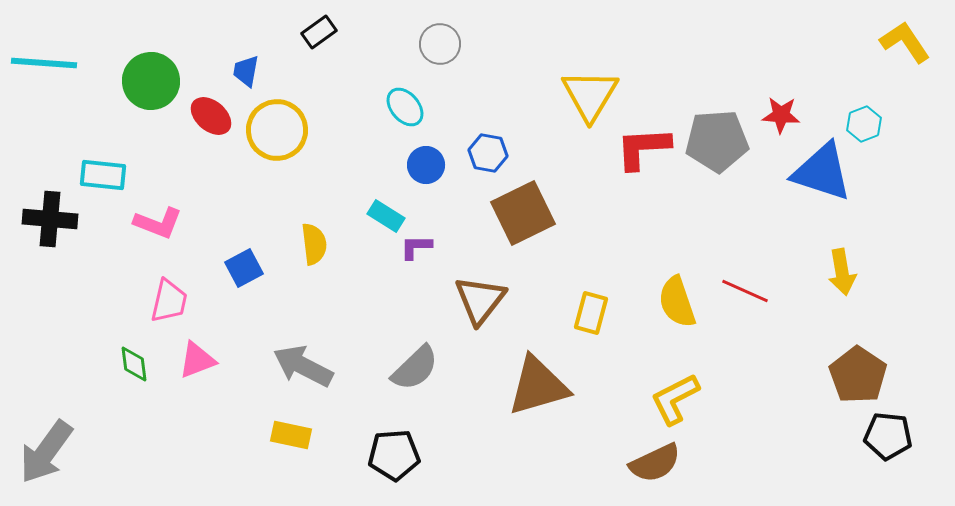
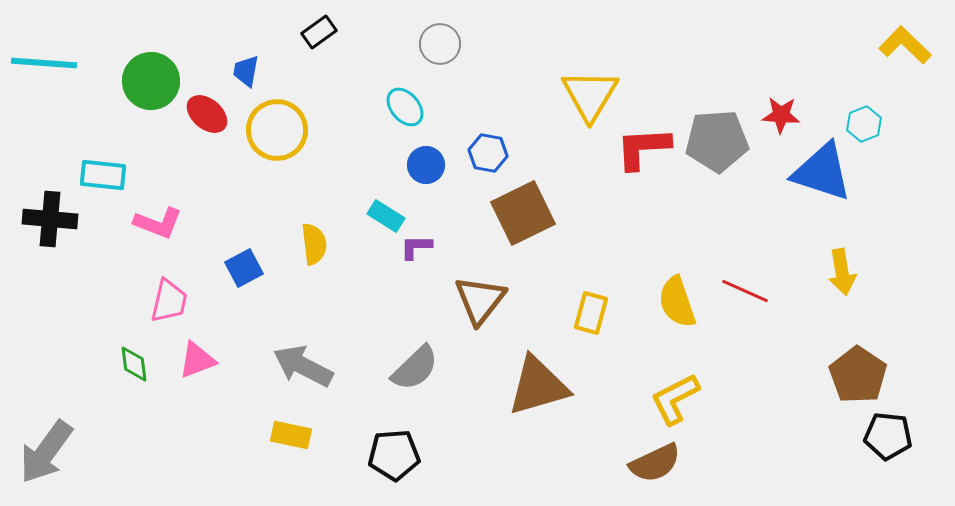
yellow L-shape at (905, 42): moved 3 px down; rotated 12 degrees counterclockwise
red ellipse at (211, 116): moved 4 px left, 2 px up
